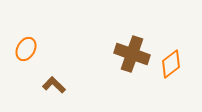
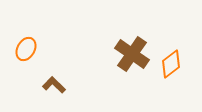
brown cross: rotated 16 degrees clockwise
